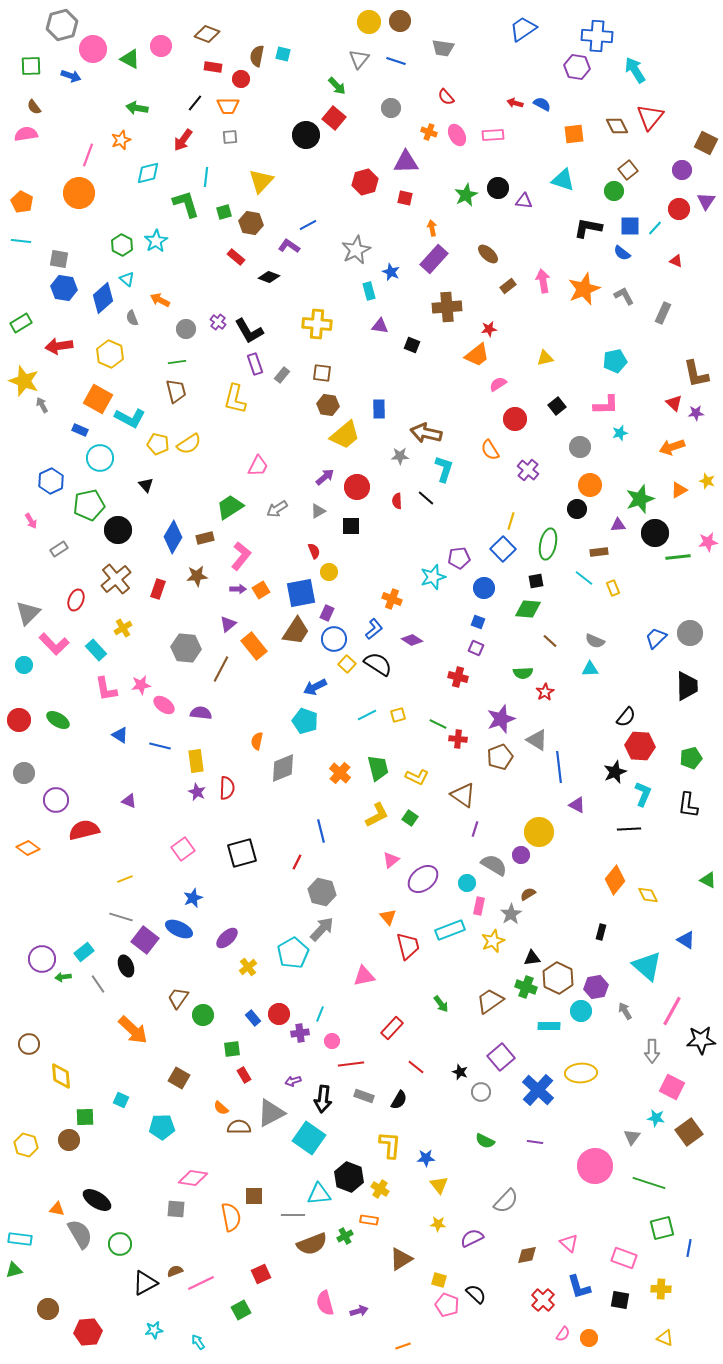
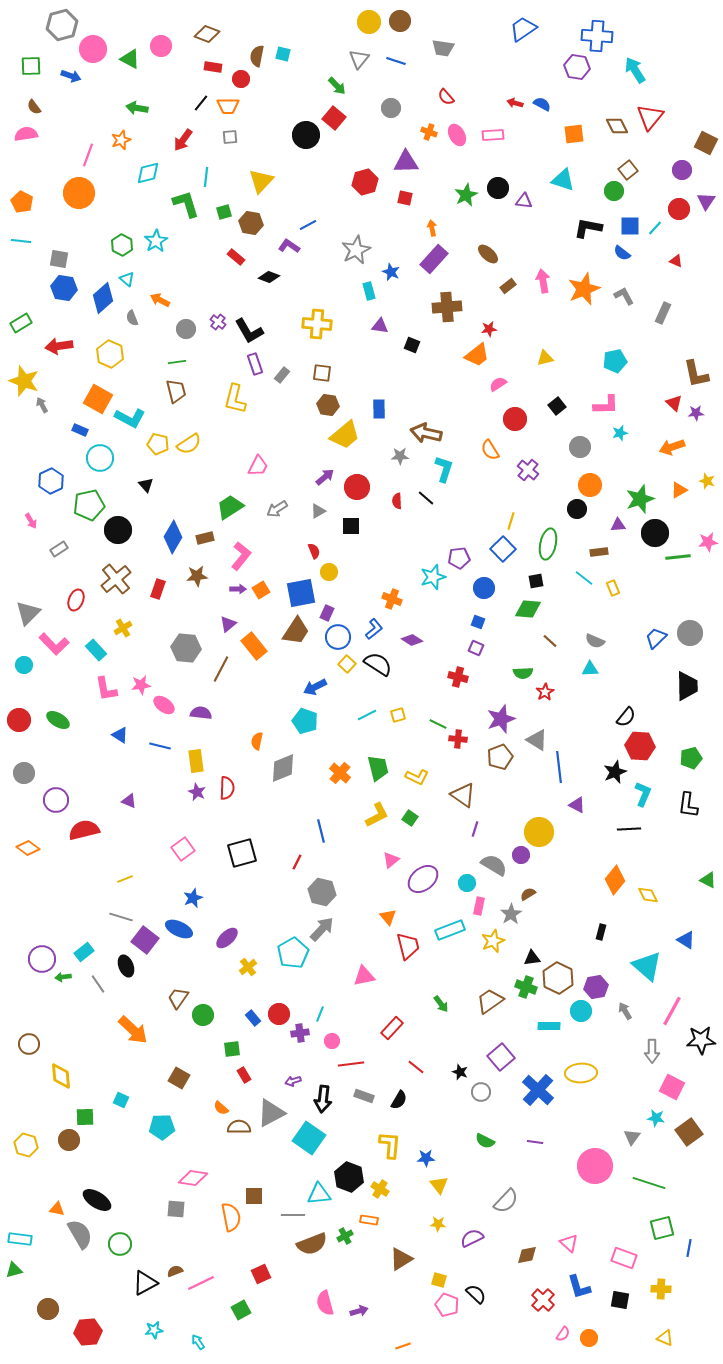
black line at (195, 103): moved 6 px right
blue circle at (334, 639): moved 4 px right, 2 px up
